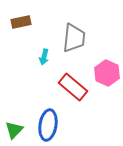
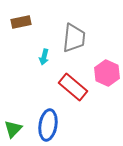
green triangle: moved 1 px left, 1 px up
